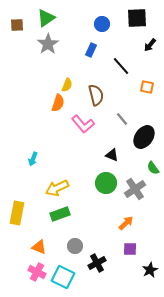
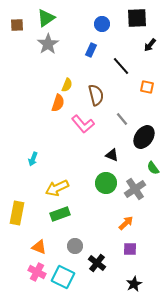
black cross: rotated 24 degrees counterclockwise
black star: moved 16 px left, 14 px down
